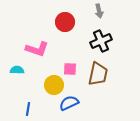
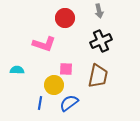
red circle: moved 4 px up
pink L-shape: moved 7 px right, 5 px up
pink square: moved 4 px left
brown trapezoid: moved 2 px down
blue semicircle: rotated 12 degrees counterclockwise
blue line: moved 12 px right, 6 px up
